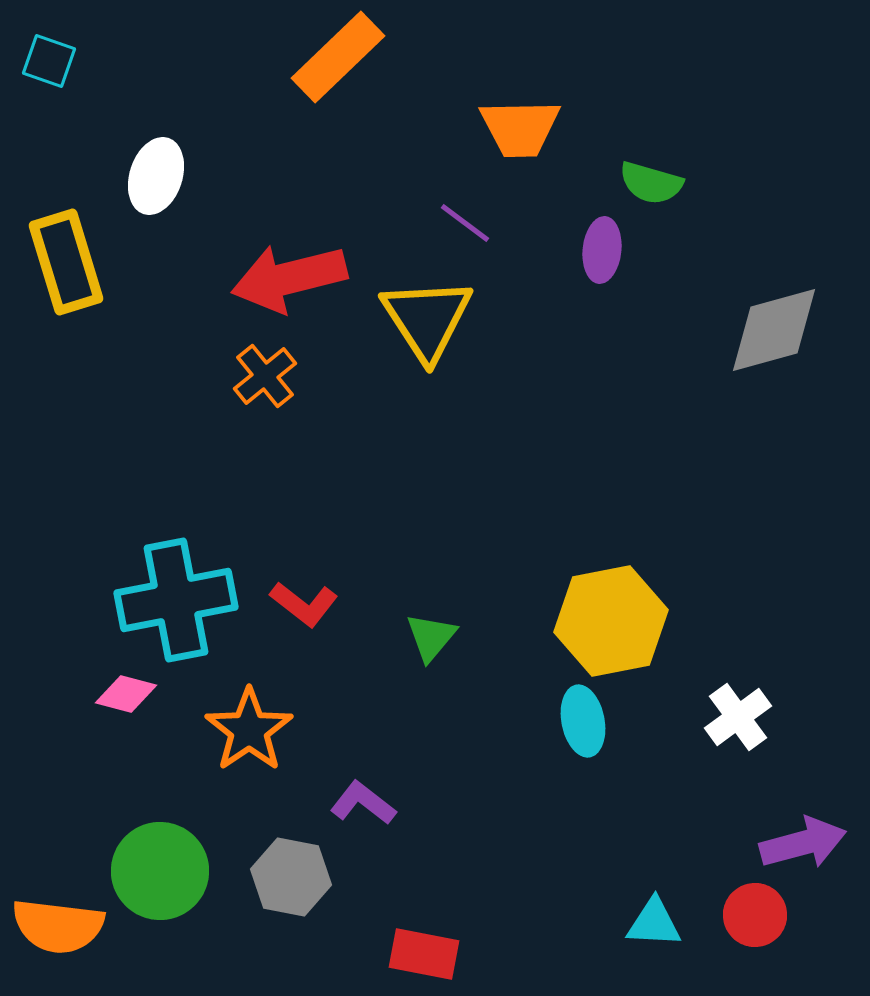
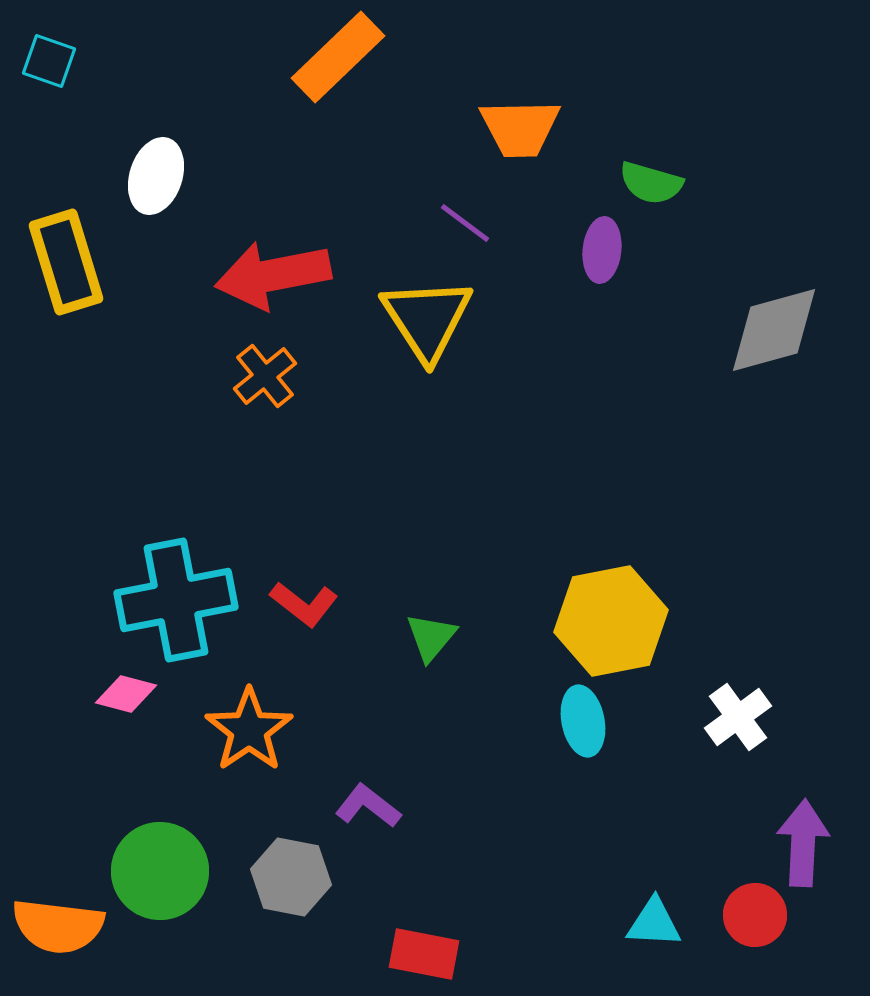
red arrow: moved 16 px left, 3 px up; rotated 3 degrees clockwise
purple L-shape: moved 5 px right, 3 px down
purple arrow: rotated 72 degrees counterclockwise
